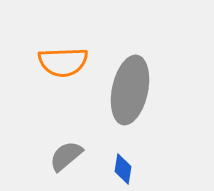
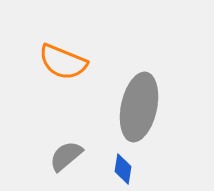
orange semicircle: rotated 24 degrees clockwise
gray ellipse: moved 9 px right, 17 px down
